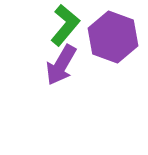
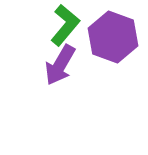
purple arrow: moved 1 px left
